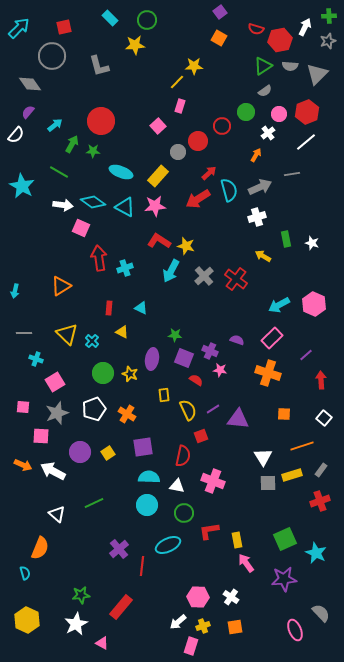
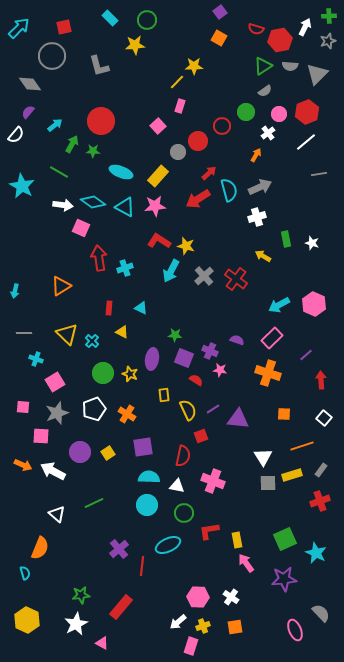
gray line at (292, 174): moved 27 px right
